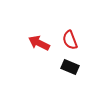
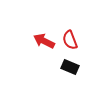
red arrow: moved 5 px right, 2 px up
